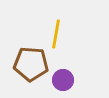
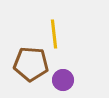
yellow line: moved 2 px left; rotated 16 degrees counterclockwise
